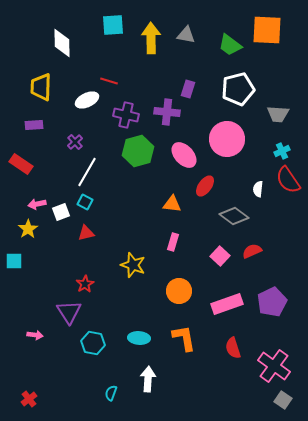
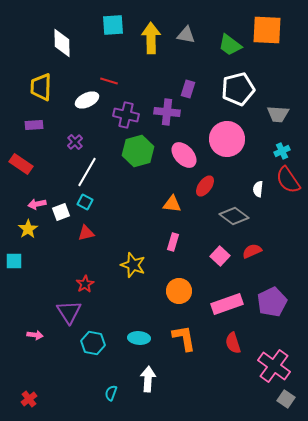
red semicircle at (233, 348): moved 5 px up
gray square at (283, 400): moved 3 px right, 1 px up
